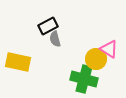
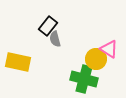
black rectangle: rotated 24 degrees counterclockwise
